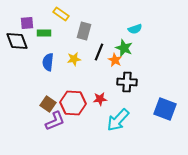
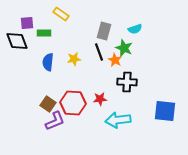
gray rectangle: moved 20 px right
black line: rotated 42 degrees counterclockwise
blue square: moved 2 px down; rotated 15 degrees counterclockwise
cyan arrow: rotated 40 degrees clockwise
